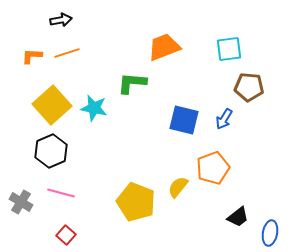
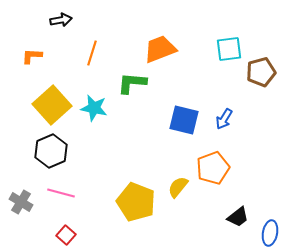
orange trapezoid: moved 4 px left, 2 px down
orange line: moved 25 px right; rotated 55 degrees counterclockwise
brown pentagon: moved 12 px right, 15 px up; rotated 20 degrees counterclockwise
